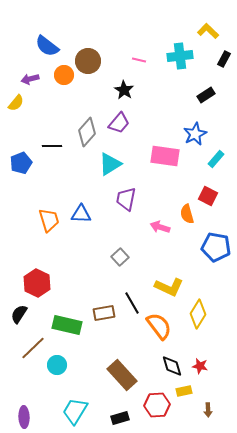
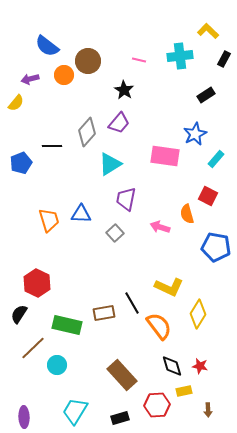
gray square at (120, 257): moved 5 px left, 24 px up
